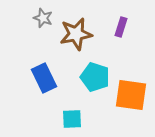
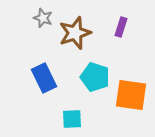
brown star: moved 1 px left, 1 px up; rotated 8 degrees counterclockwise
